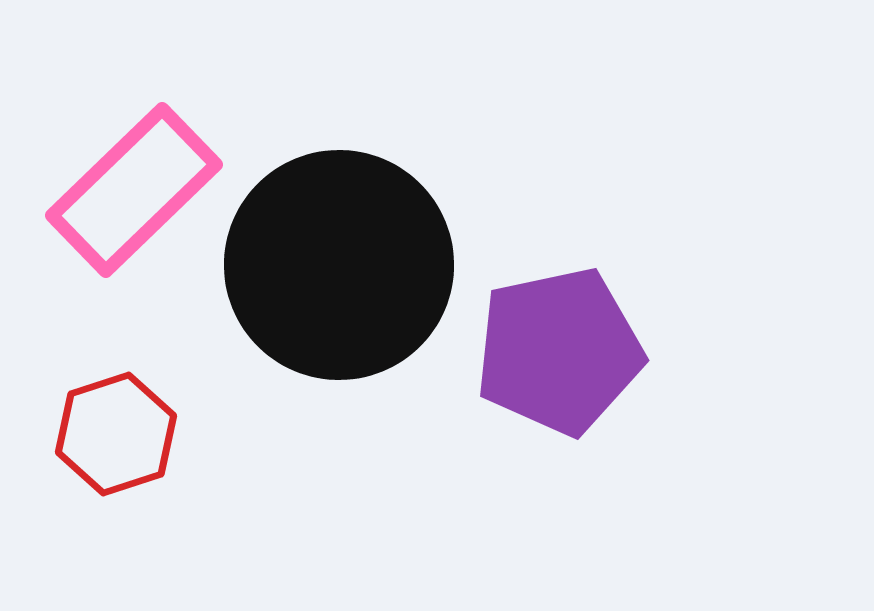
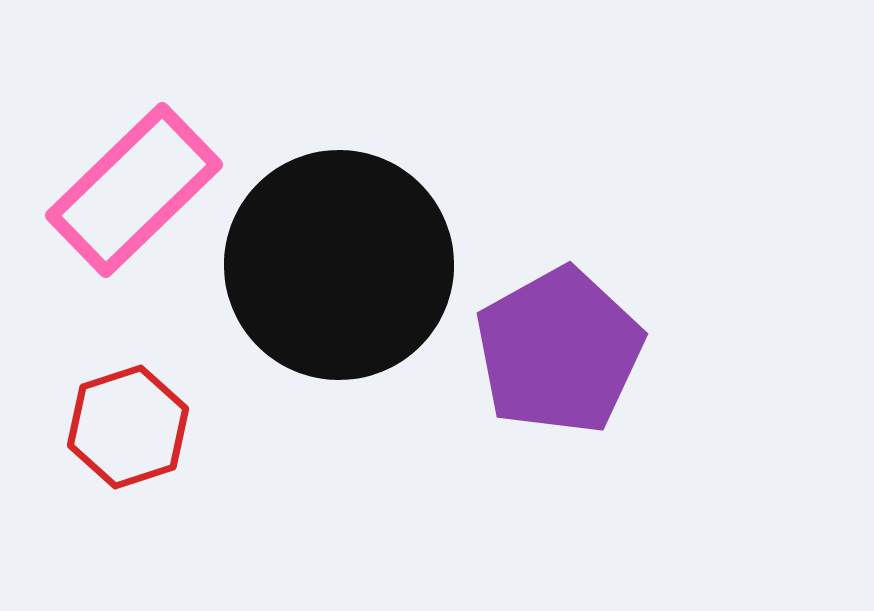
purple pentagon: rotated 17 degrees counterclockwise
red hexagon: moved 12 px right, 7 px up
